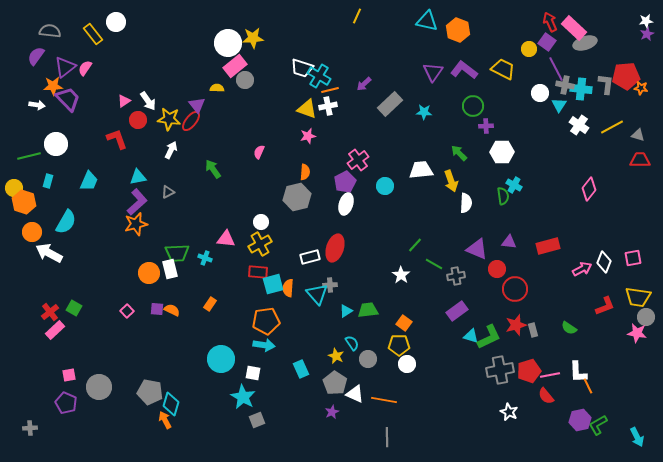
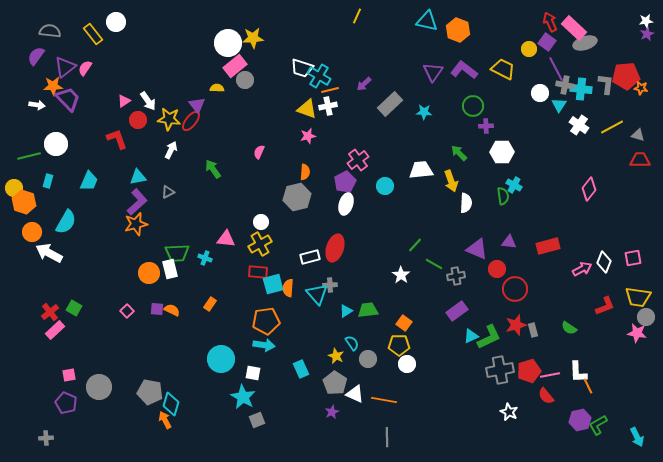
cyan triangle at (471, 336): rotated 42 degrees counterclockwise
gray cross at (30, 428): moved 16 px right, 10 px down
